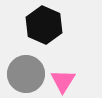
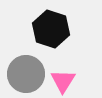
black hexagon: moved 7 px right, 4 px down; rotated 6 degrees counterclockwise
